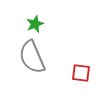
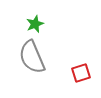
red square: rotated 24 degrees counterclockwise
